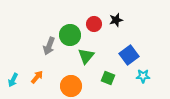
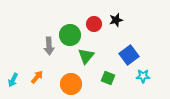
gray arrow: rotated 24 degrees counterclockwise
orange circle: moved 2 px up
